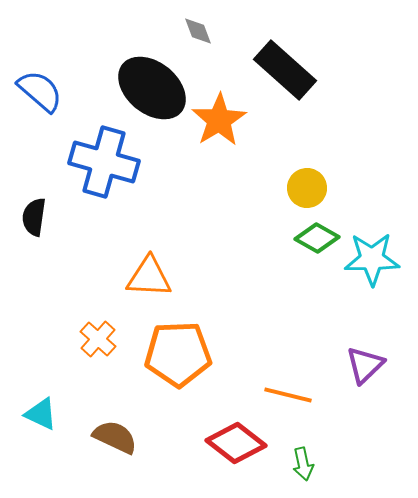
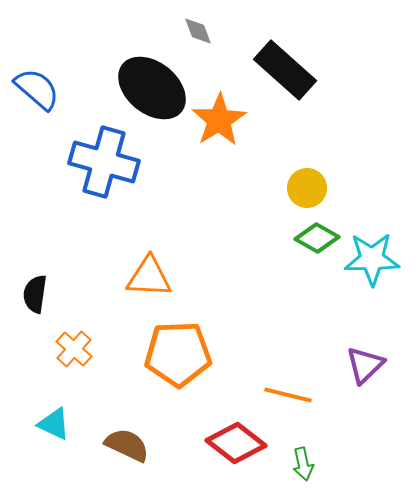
blue semicircle: moved 3 px left, 2 px up
black semicircle: moved 1 px right, 77 px down
orange cross: moved 24 px left, 10 px down
cyan triangle: moved 13 px right, 10 px down
brown semicircle: moved 12 px right, 8 px down
